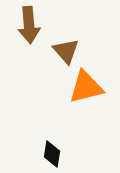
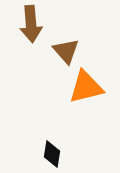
brown arrow: moved 2 px right, 1 px up
